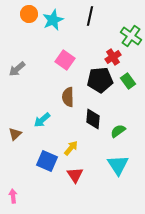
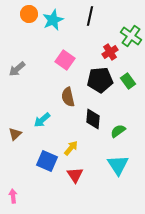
red cross: moved 3 px left, 5 px up
brown semicircle: rotated 12 degrees counterclockwise
